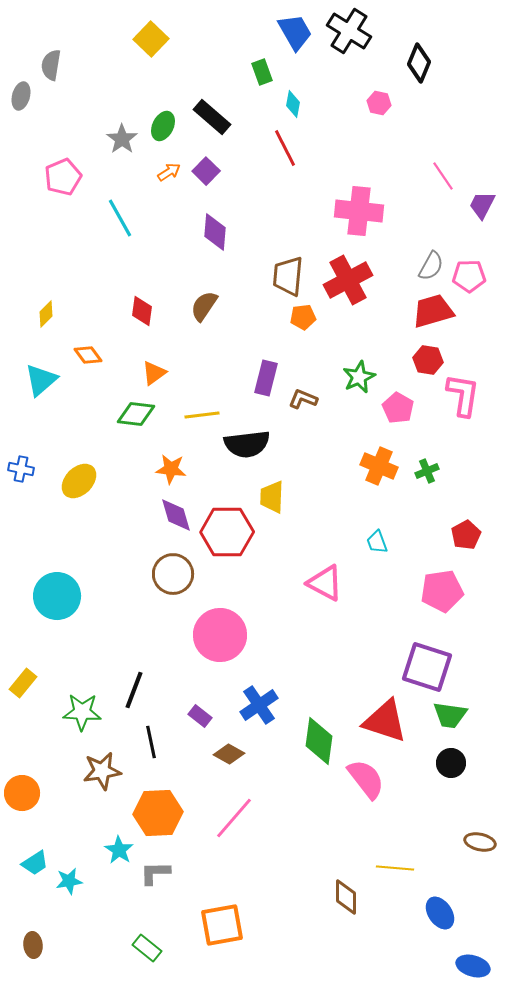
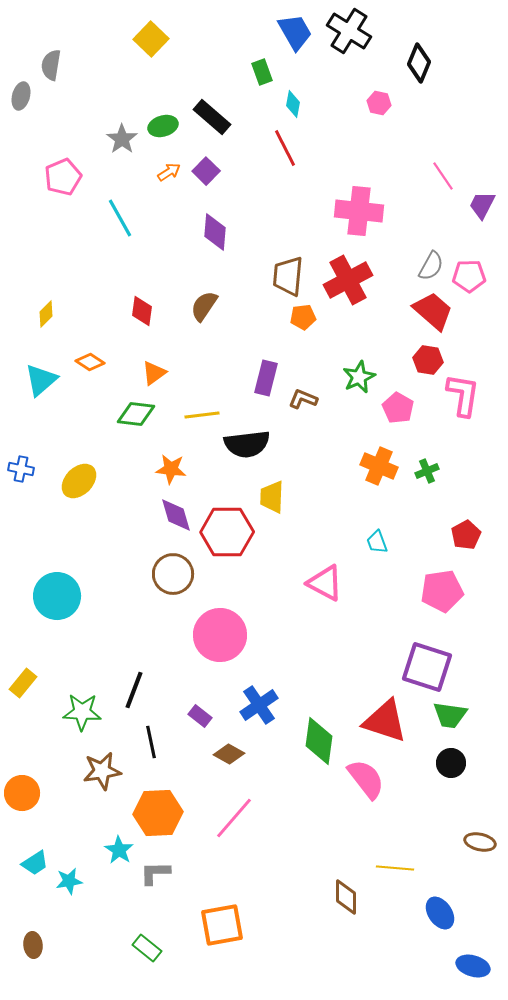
green ellipse at (163, 126): rotated 48 degrees clockwise
red trapezoid at (433, 311): rotated 57 degrees clockwise
orange diamond at (88, 355): moved 2 px right, 7 px down; rotated 20 degrees counterclockwise
